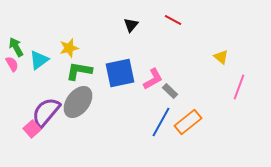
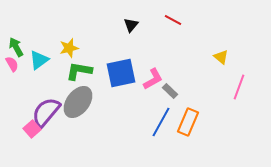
blue square: moved 1 px right
orange rectangle: rotated 28 degrees counterclockwise
